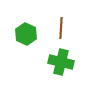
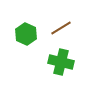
brown line: rotated 55 degrees clockwise
